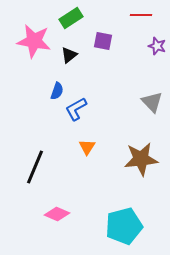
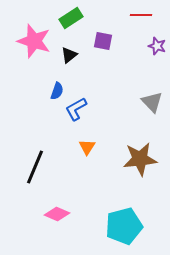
pink star: rotated 8 degrees clockwise
brown star: moved 1 px left
